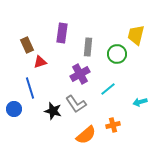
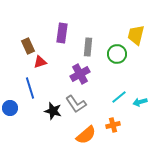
brown rectangle: moved 1 px right, 1 px down
cyan line: moved 11 px right, 8 px down
blue circle: moved 4 px left, 1 px up
